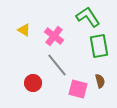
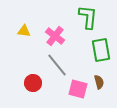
green L-shape: rotated 40 degrees clockwise
yellow triangle: moved 1 px down; rotated 24 degrees counterclockwise
pink cross: moved 1 px right
green rectangle: moved 2 px right, 4 px down
brown semicircle: moved 1 px left, 1 px down
